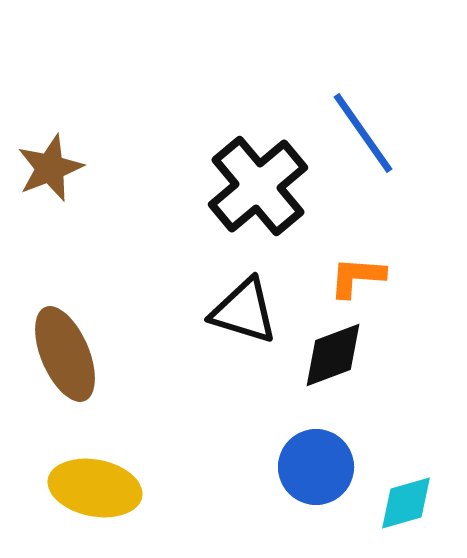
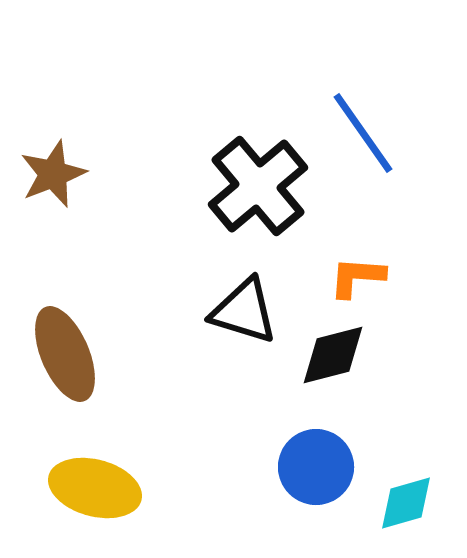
brown star: moved 3 px right, 6 px down
black diamond: rotated 6 degrees clockwise
yellow ellipse: rotated 4 degrees clockwise
